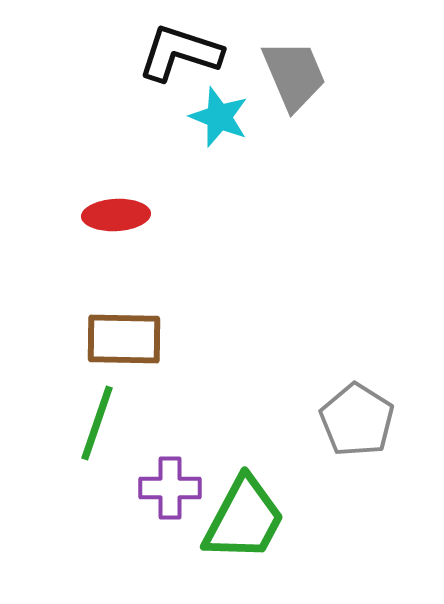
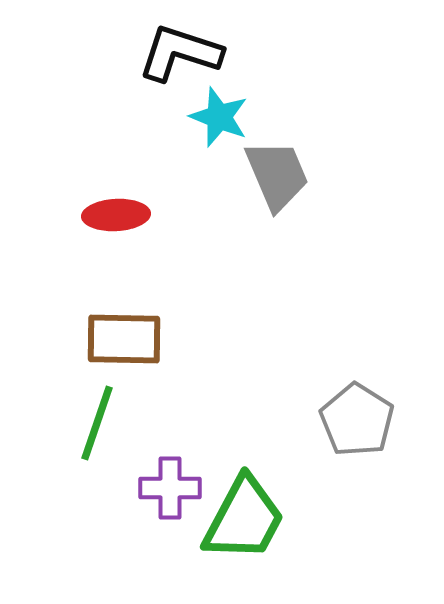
gray trapezoid: moved 17 px left, 100 px down
